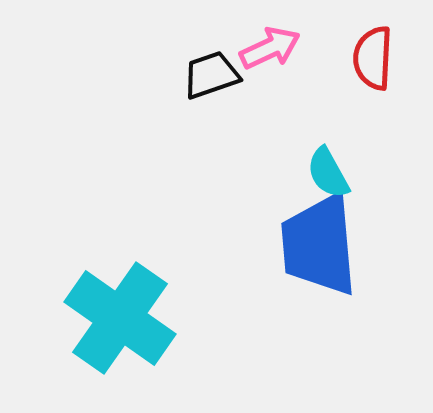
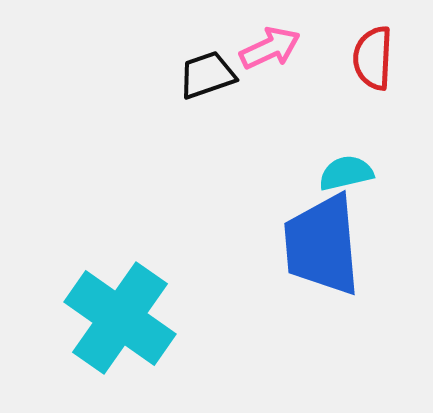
black trapezoid: moved 4 px left
cyan semicircle: moved 18 px right; rotated 106 degrees clockwise
blue trapezoid: moved 3 px right
